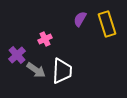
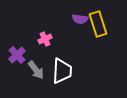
purple semicircle: rotated 112 degrees counterclockwise
yellow rectangle: moved 9 px left
gray arrow: rotated 18 degrees clockwise
